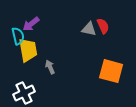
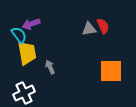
purple arrow: rotated 18 degrees clockwise
gray triangle: rotated 21 degrees counterclockwise
cyan semicircle: moved 1 px right, 1 px up; rotated 24 degrees counterclockwise
yellow trapezoid: moved 1 px left, 3 px down
orange square: rotated 15 degrees counterclockwise
